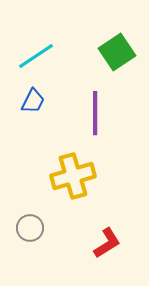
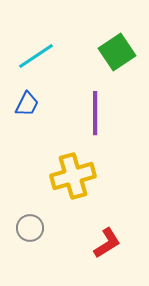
blue trapezoid: moved 6 px left, 3 px down
